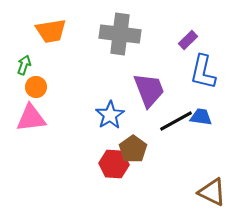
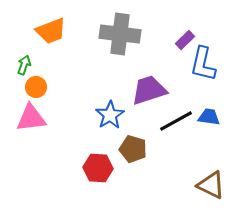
orange trapezoid: rotated 12 degrees counterclockwise
purple rectangle: moved 3 px left
blue L-shape: moved 8 px up
purple trapezoid: rotated 87 degrees counterclockwise
blue trapezoid: moved 8 px right
brown pentagon: rotated 20 degrees counterclockwise
red hexagon: moved 16 px left, 4 px down
brown triangle: moved 1 px left, 7 px up
